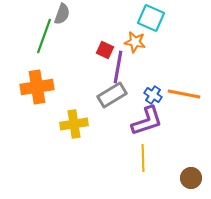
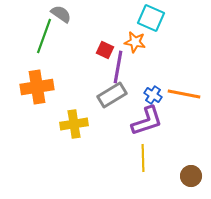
gray semicircle: moved 1 px left; rotated 75 degrees counterclockwise
brown circle: moved 2 px up
